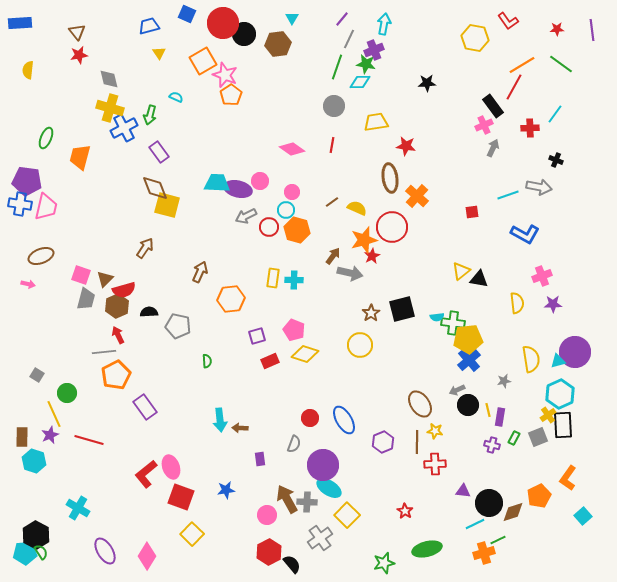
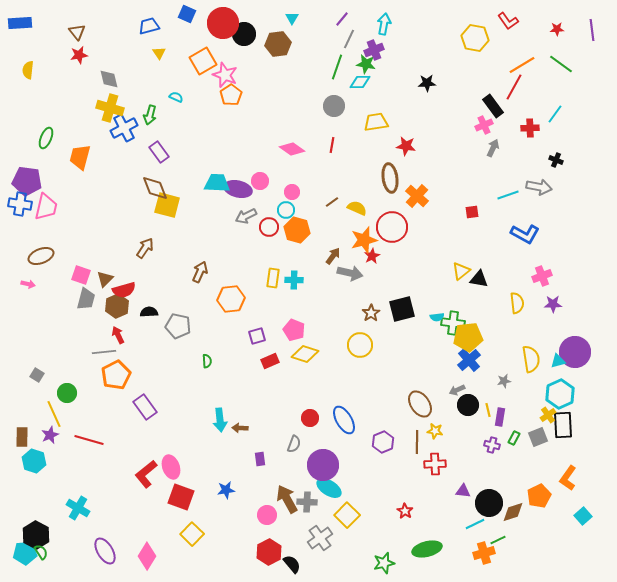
yellow pentagon at (468, 339): moved 2 px up
